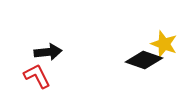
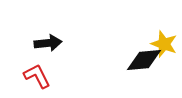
black arrow: moved 9 px up
black diamond: rotated 24 degrees counterclockwise
